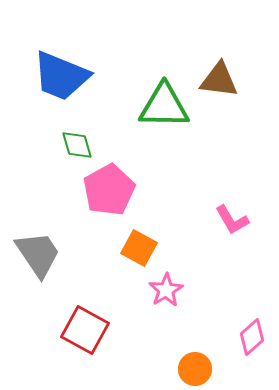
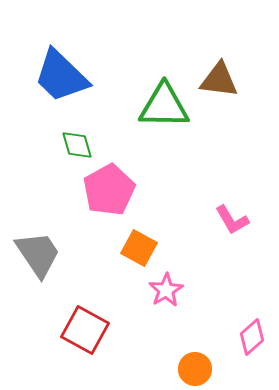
blue trapezoid: rotated 22 degrees clockwise
